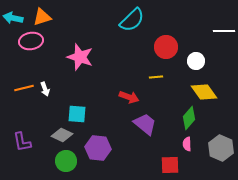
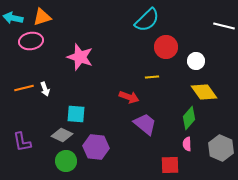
cyan semicircle: moved 15 px right
white line: moved 5 px up; rotated 15 degrees clockwise
yellow line: moved 4 px left
cyan square: moved 1 px left
purple hexagon: moved 2 px left, 1 px up
